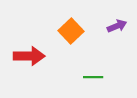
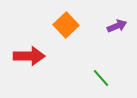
orange square: moved 5 px left, 6 px up
green line: moved 8 px right, 1 px down; rotated 48 degrees clockwise
